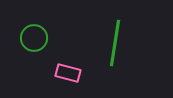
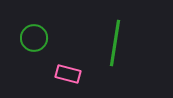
pink rectangle: moved 1 px down
